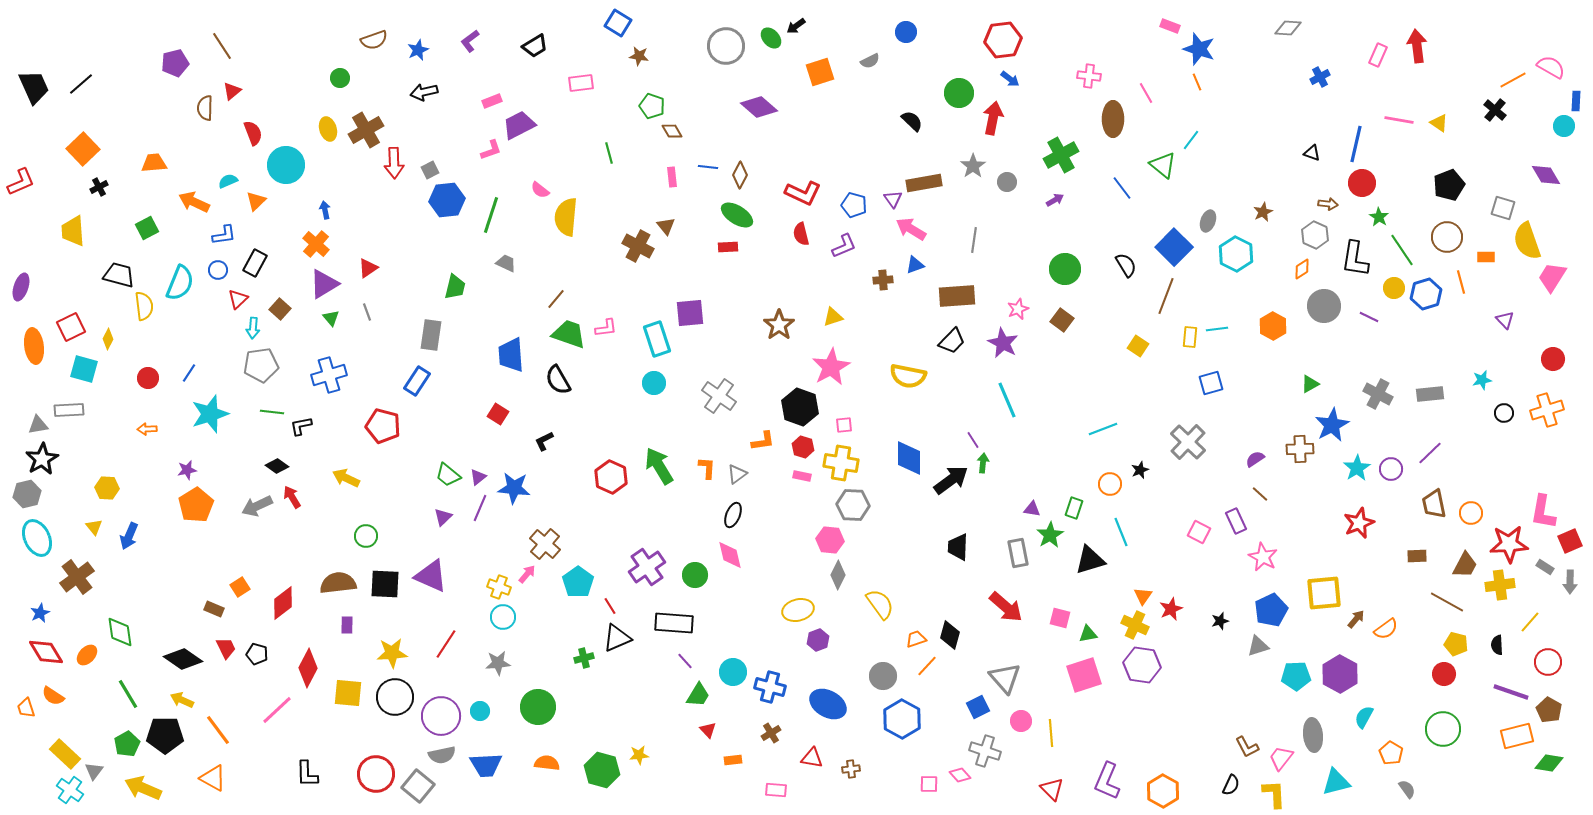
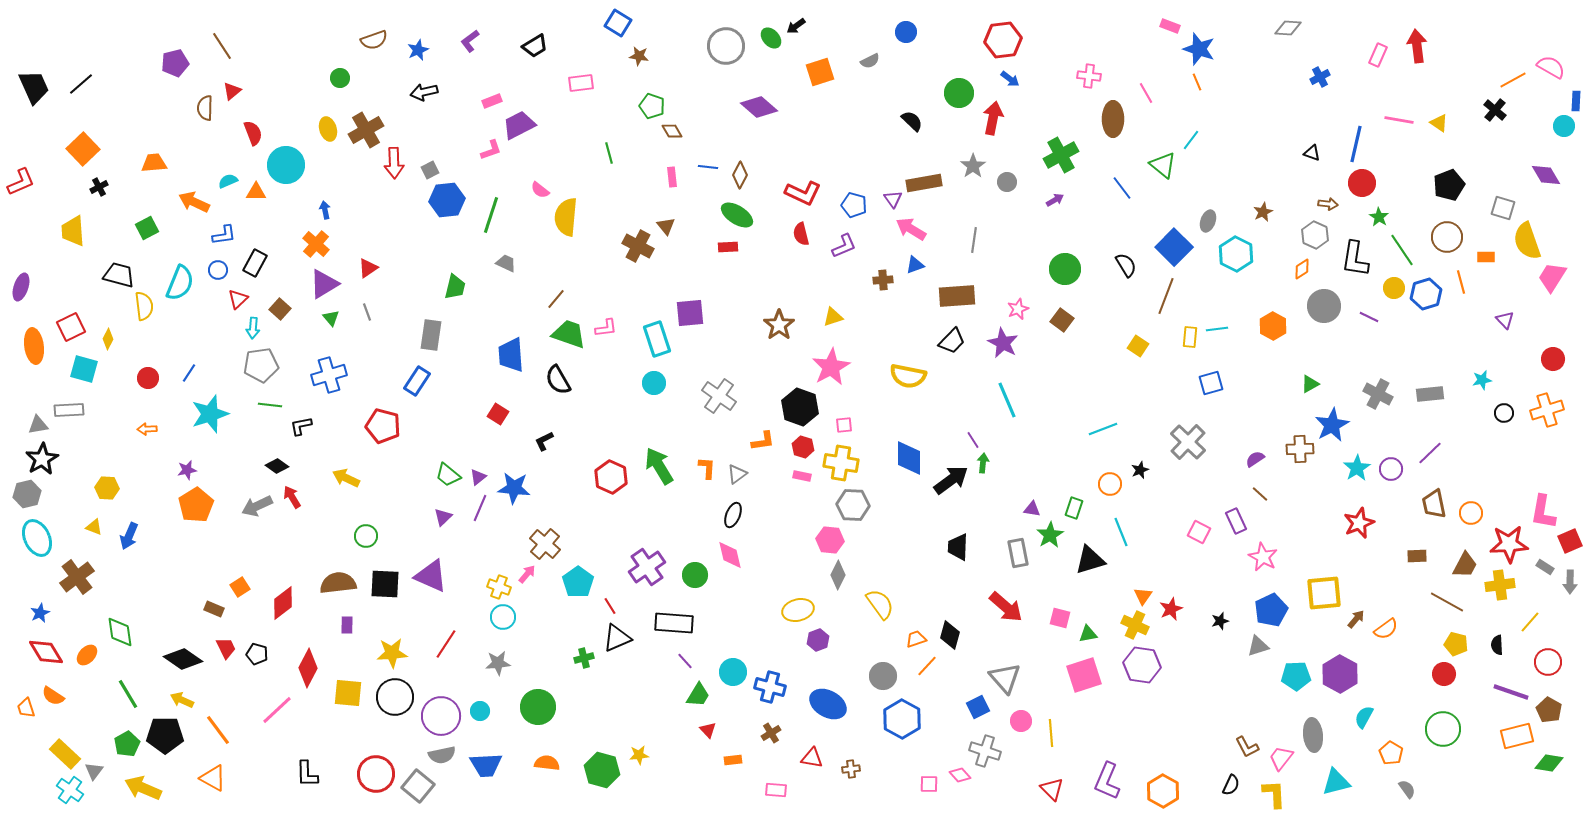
orange triangle at (256, 201): moved 9 px up; rotated 45 degrees clockwise
green line at (272, 412): moved 2 px left, 7 px up
yellow triangle at (94, 527): rotated 30 degrees counterclockwise
